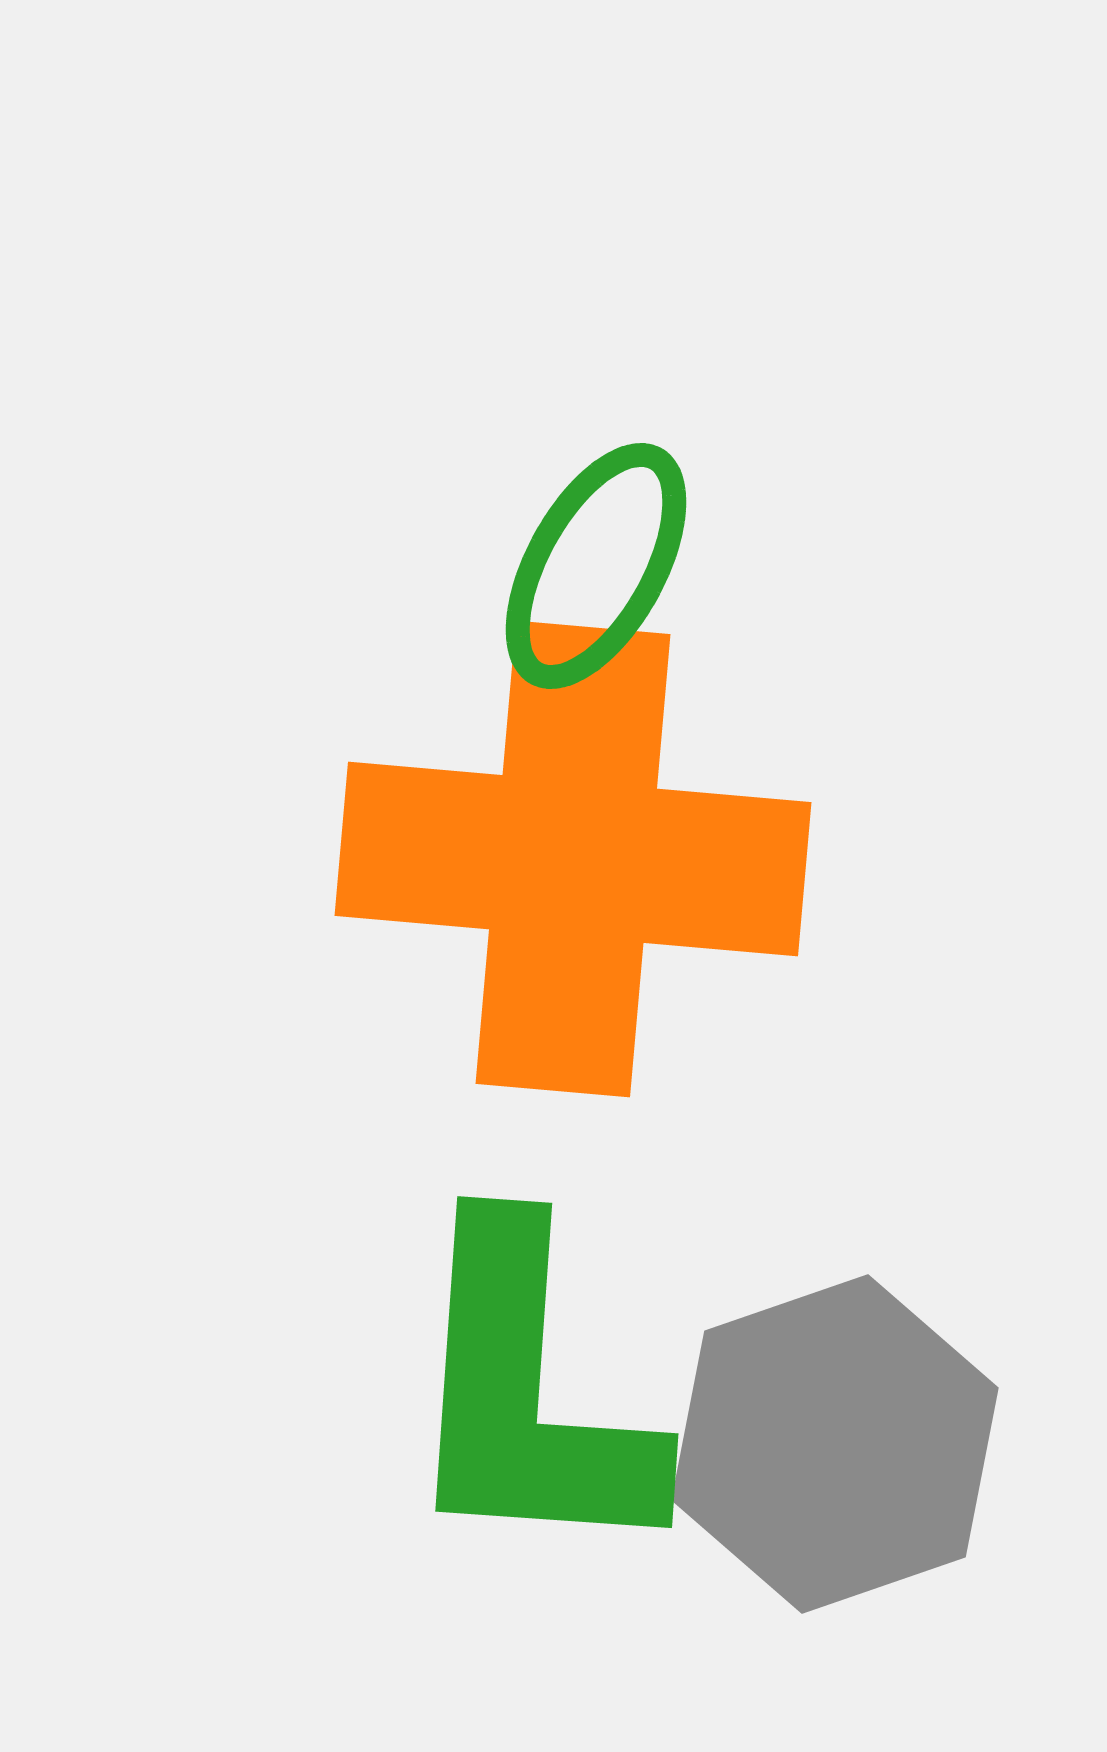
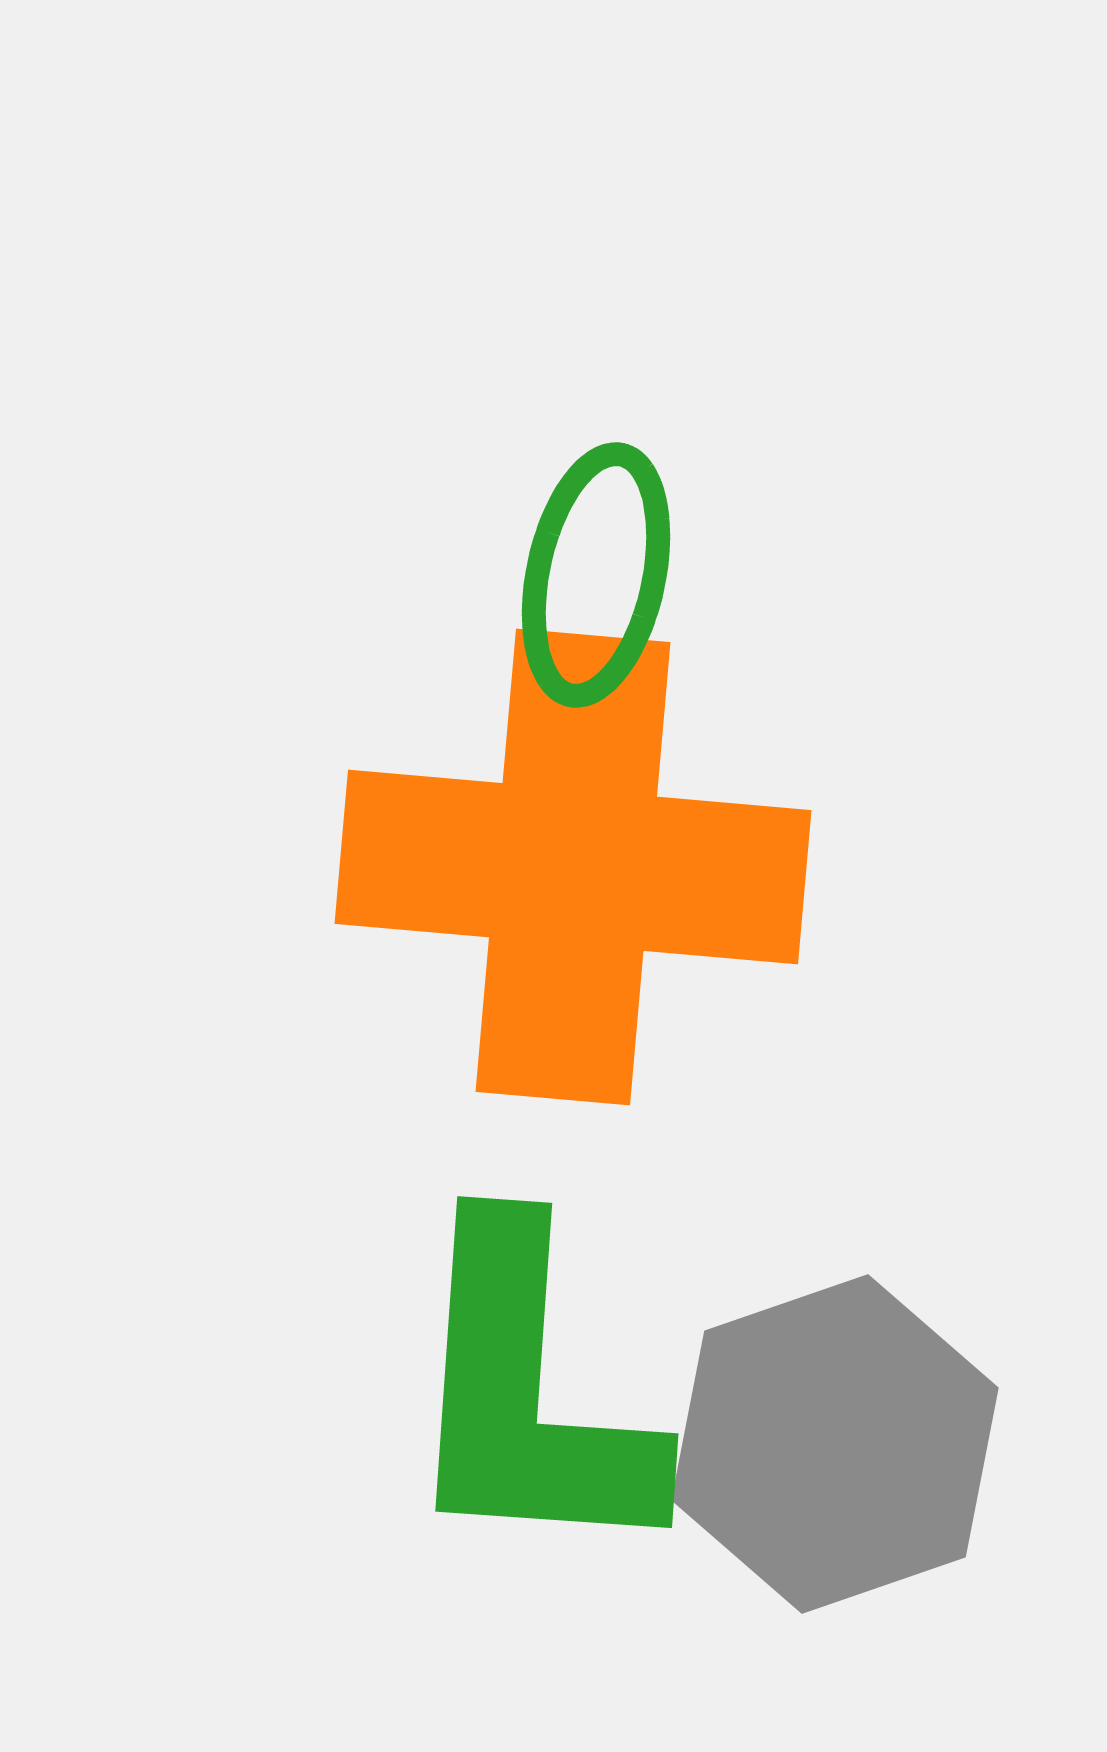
green ellipse: moved 9 px down; rotated 17 degrees counterclockwise
orange cross: moved 8 px down
